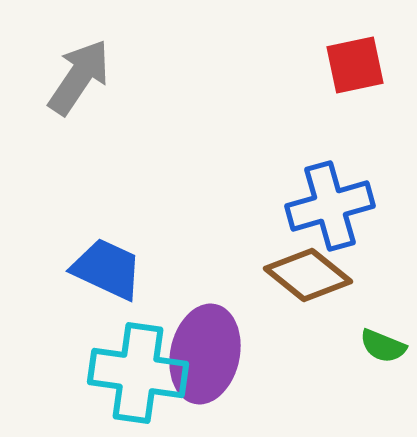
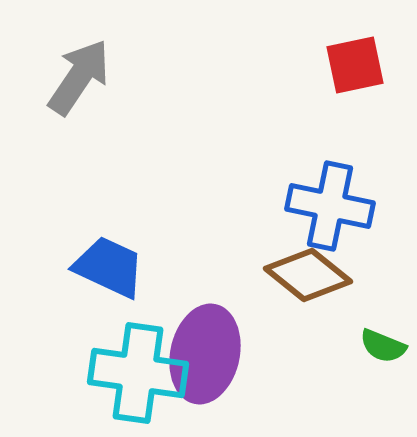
blue cross: rotated 28 degrees clockwise
blue trapezoid: moved 2 px right, 2 px up
